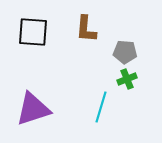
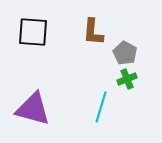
brown L-shape: moved 7 px right, 3 px down
gray pentagon: moved 1 px down; rotated 25 degrees clockwise
purple triangle: rotated 33 degrees clockwise
